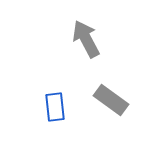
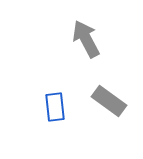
gray rectangle: moved 2 px left, 1 px down
